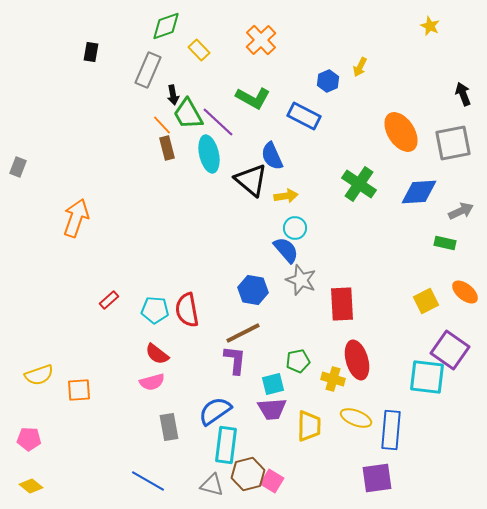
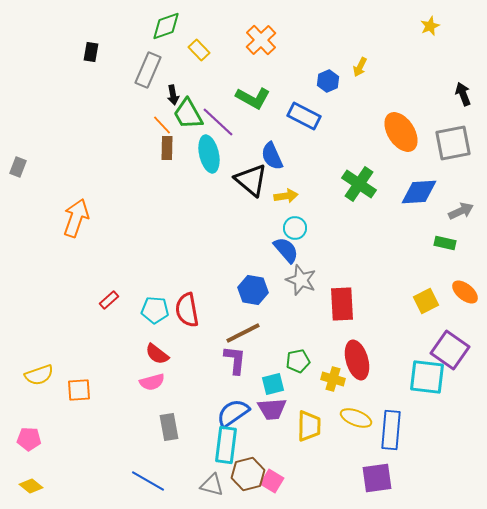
yellow star at (430, 26): rotated 24 degrees clockwise
brown rectangle at (167, 148): rotated 15 degrees clockwise
blue semicircle at (215, 411): moved 18 px right, 2 px down
